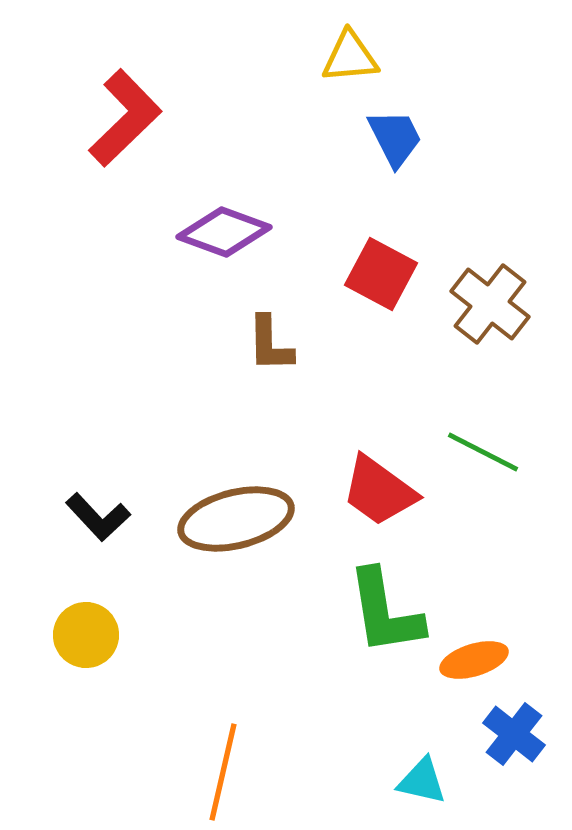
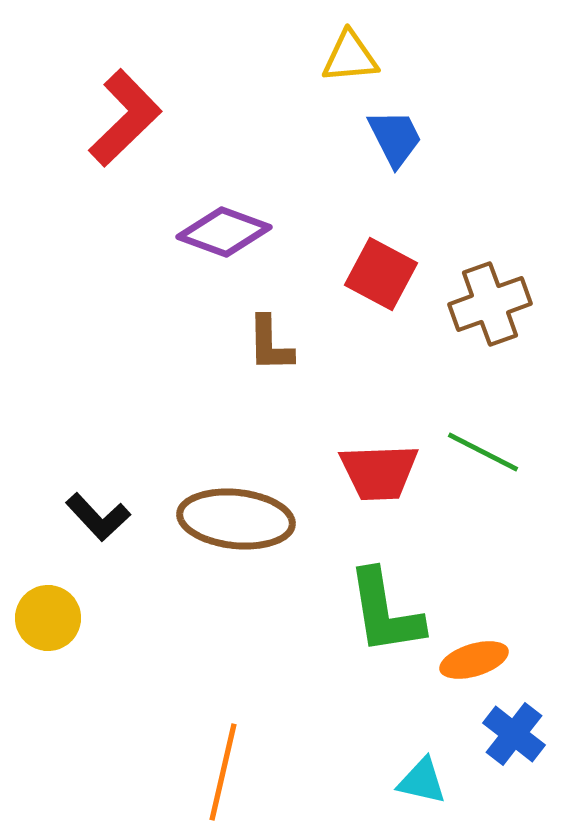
brown cross: rotated 32 degrees clockwise
red trapezoid: moved 19 px up; rotated 38 degrees counterclockwise
brown ellipse: rotated 20 degrees clockwise
yellow circle: moved 38 px left, 17 px up
